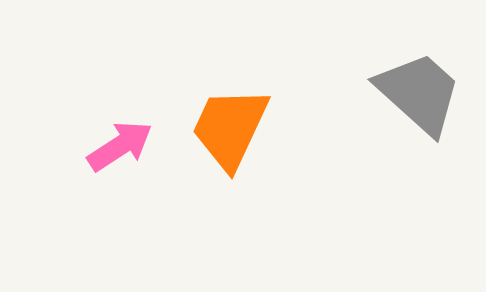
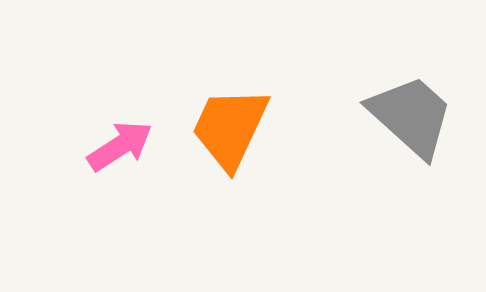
gray trapezoid: moved 8 px left, 23 px down
